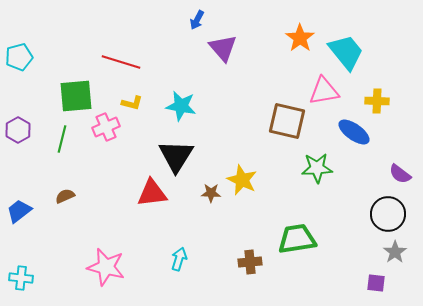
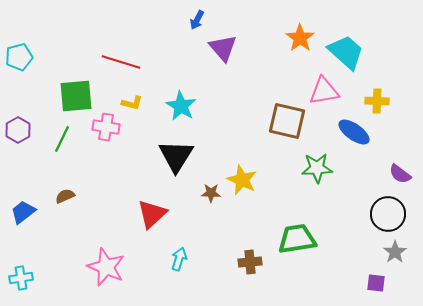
cyan trapezoid: rotated 9 degrees counterclockwise
cyan star: rotated 20 degrees clockwise
pink cross: rotated 32 degrees clockwise
green line: rotated 12 degrees clockwise
red triangle: moved 21 px down; rotated 36 degrees counterclockwise
blue trapezoid: moved 4 px right, 1 px down
pink star: rotated 9 degrees clockwise
cyan cross: rotated 15 degrees counterclockwise
